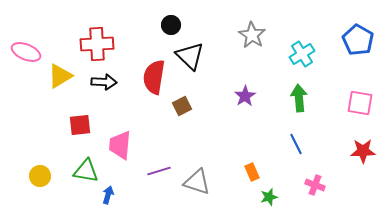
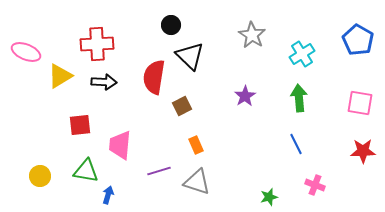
orange rectangle: moved 56 px left, 27 px up
